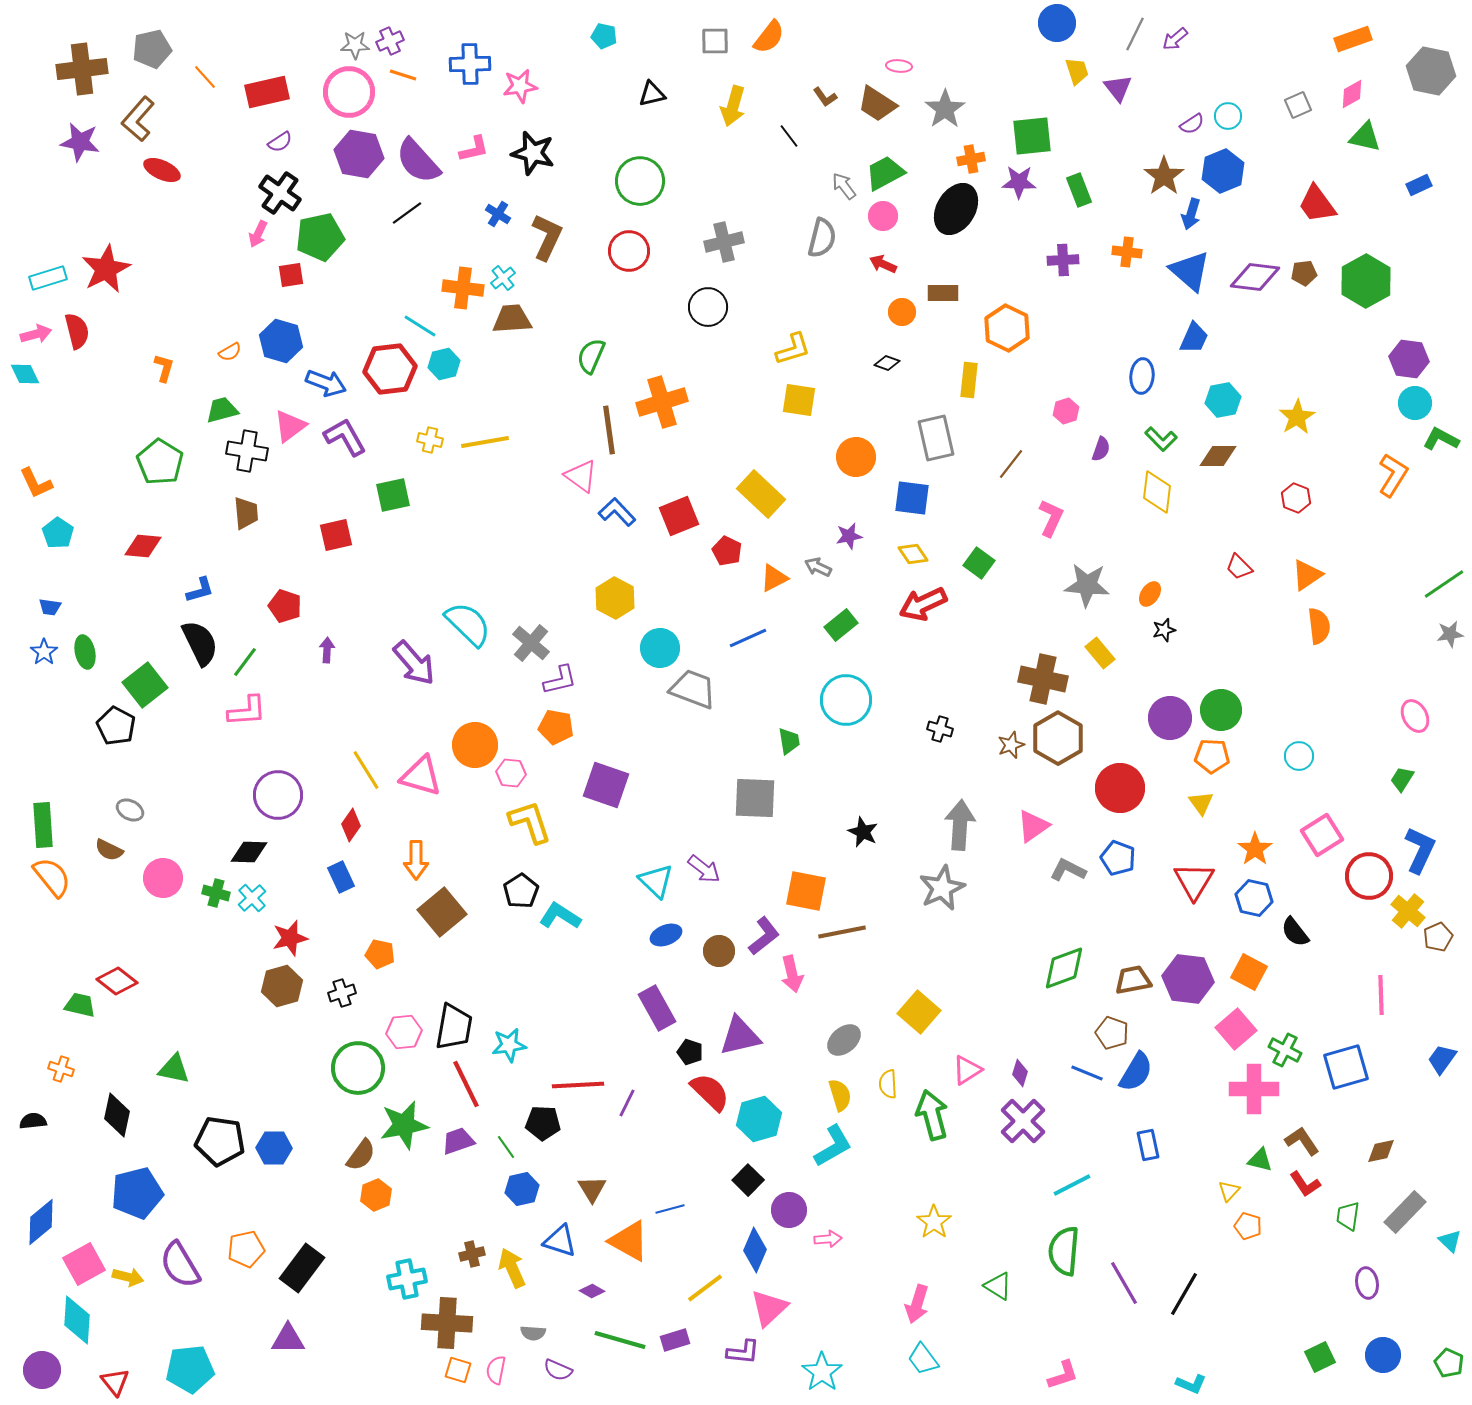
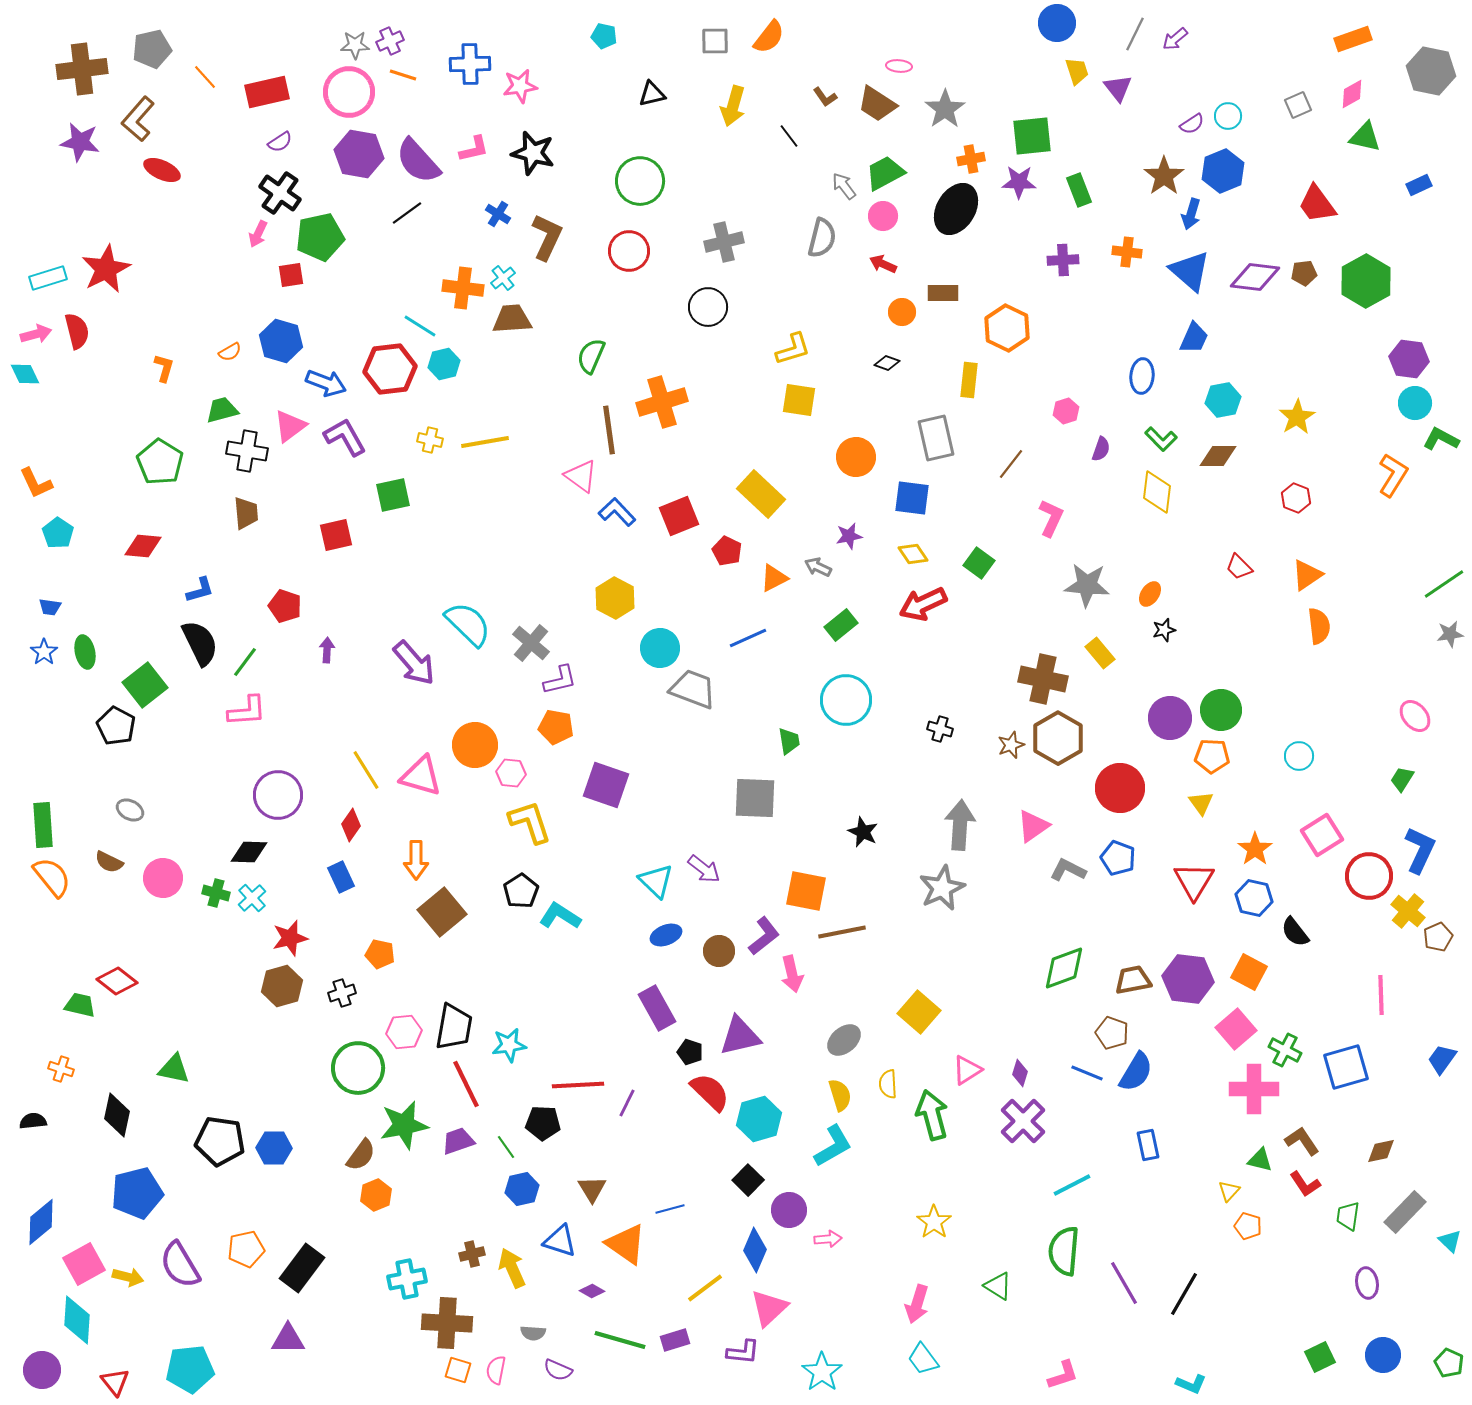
pink ellipse at (1415, 716): rotated 12 degrees counterclockwise
brown semicircle at (109, 850): moved 12 px down
orange triangle at (629, 1241): moved 3 px left, 3 px down; rotated 6 degrees clockwise
